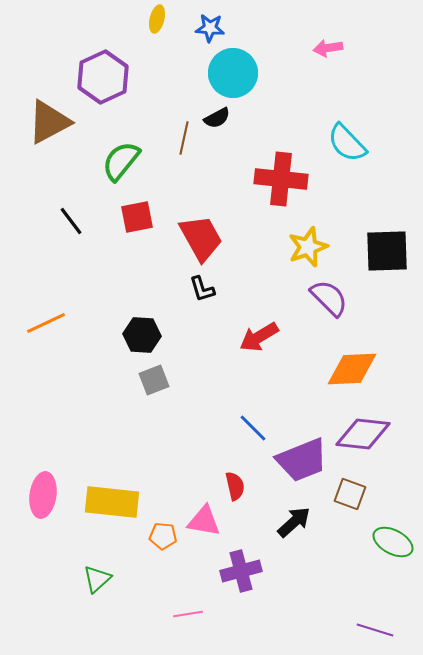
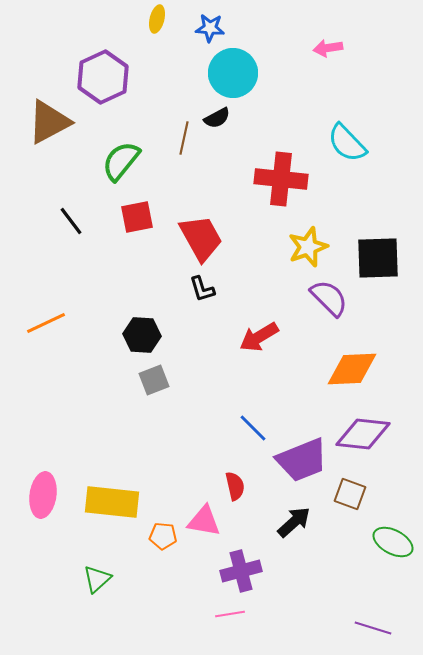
black square: moved 9 px left, 7 px down
pink line: moved 42 px right
purple line: moved 2 px left, 2 px up
